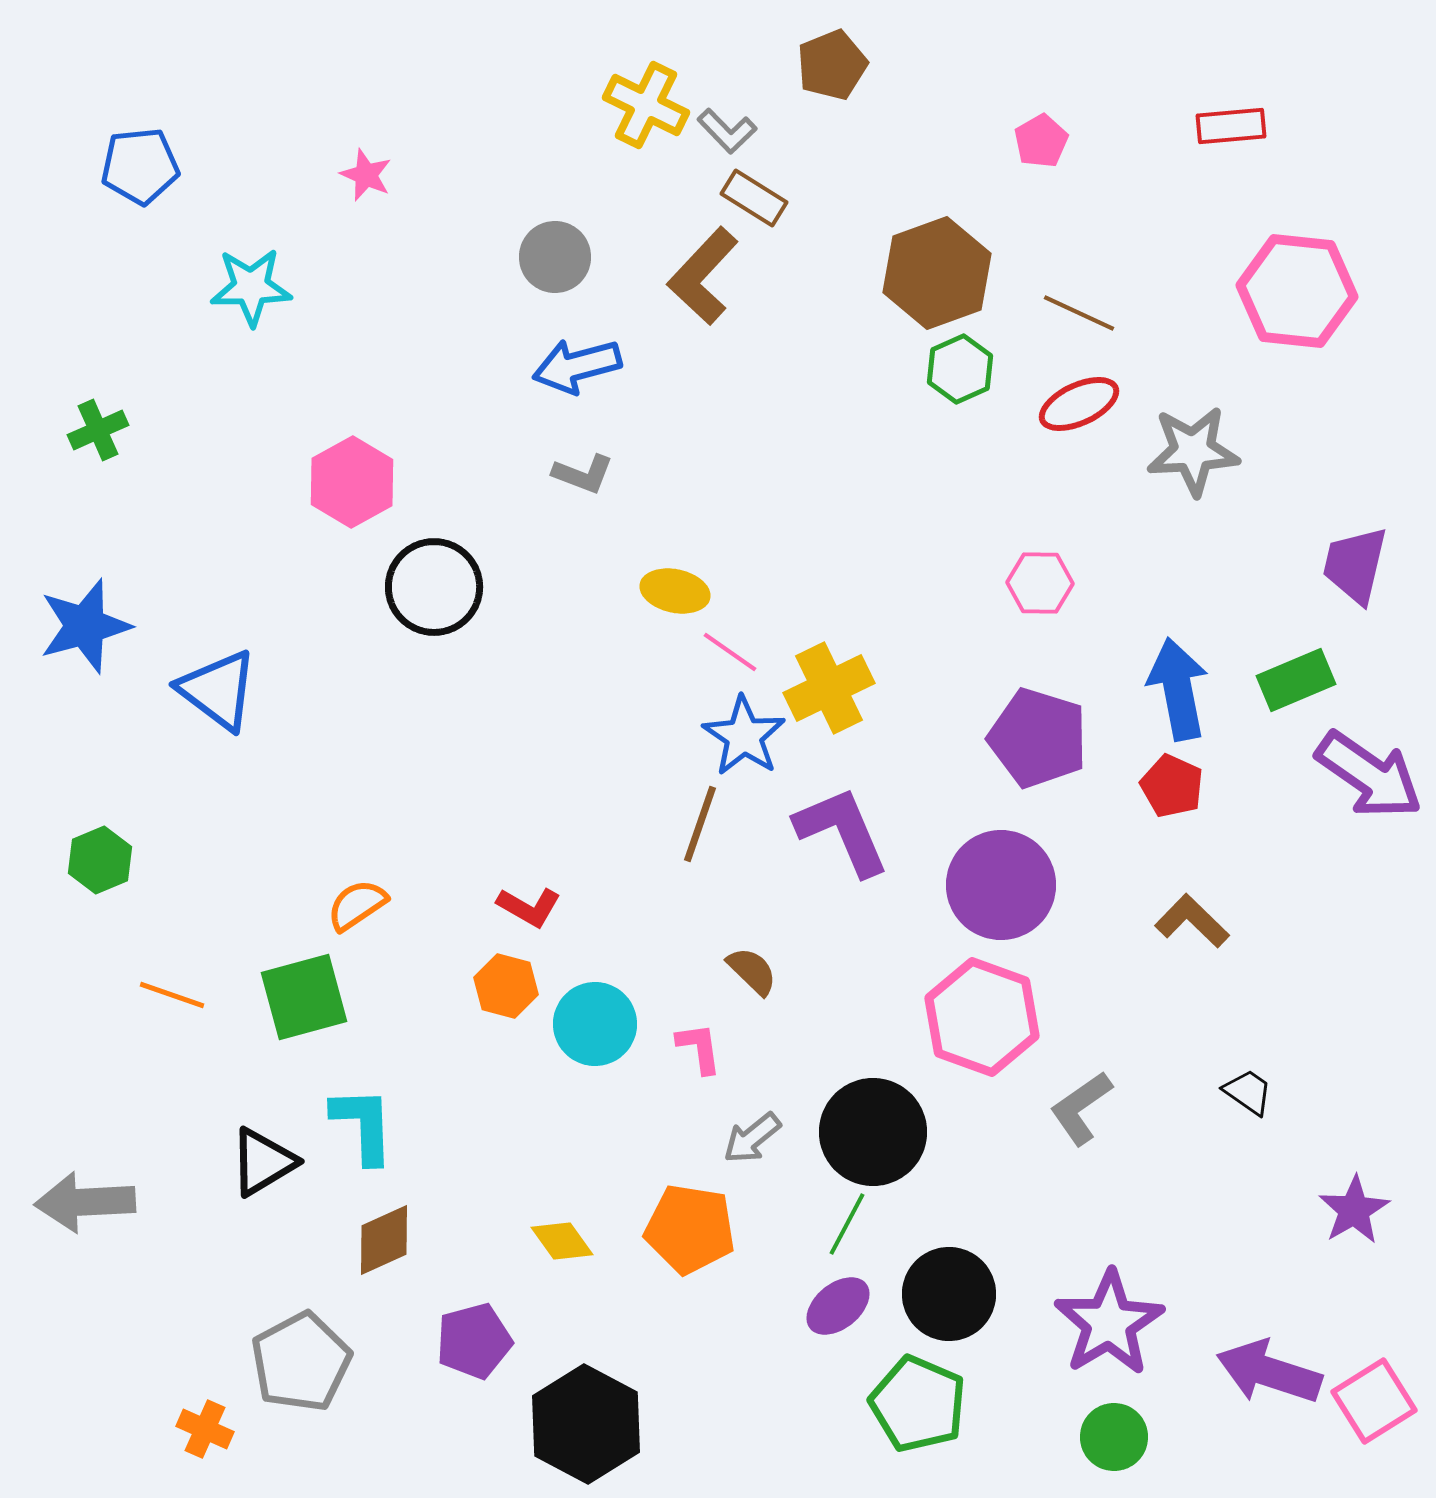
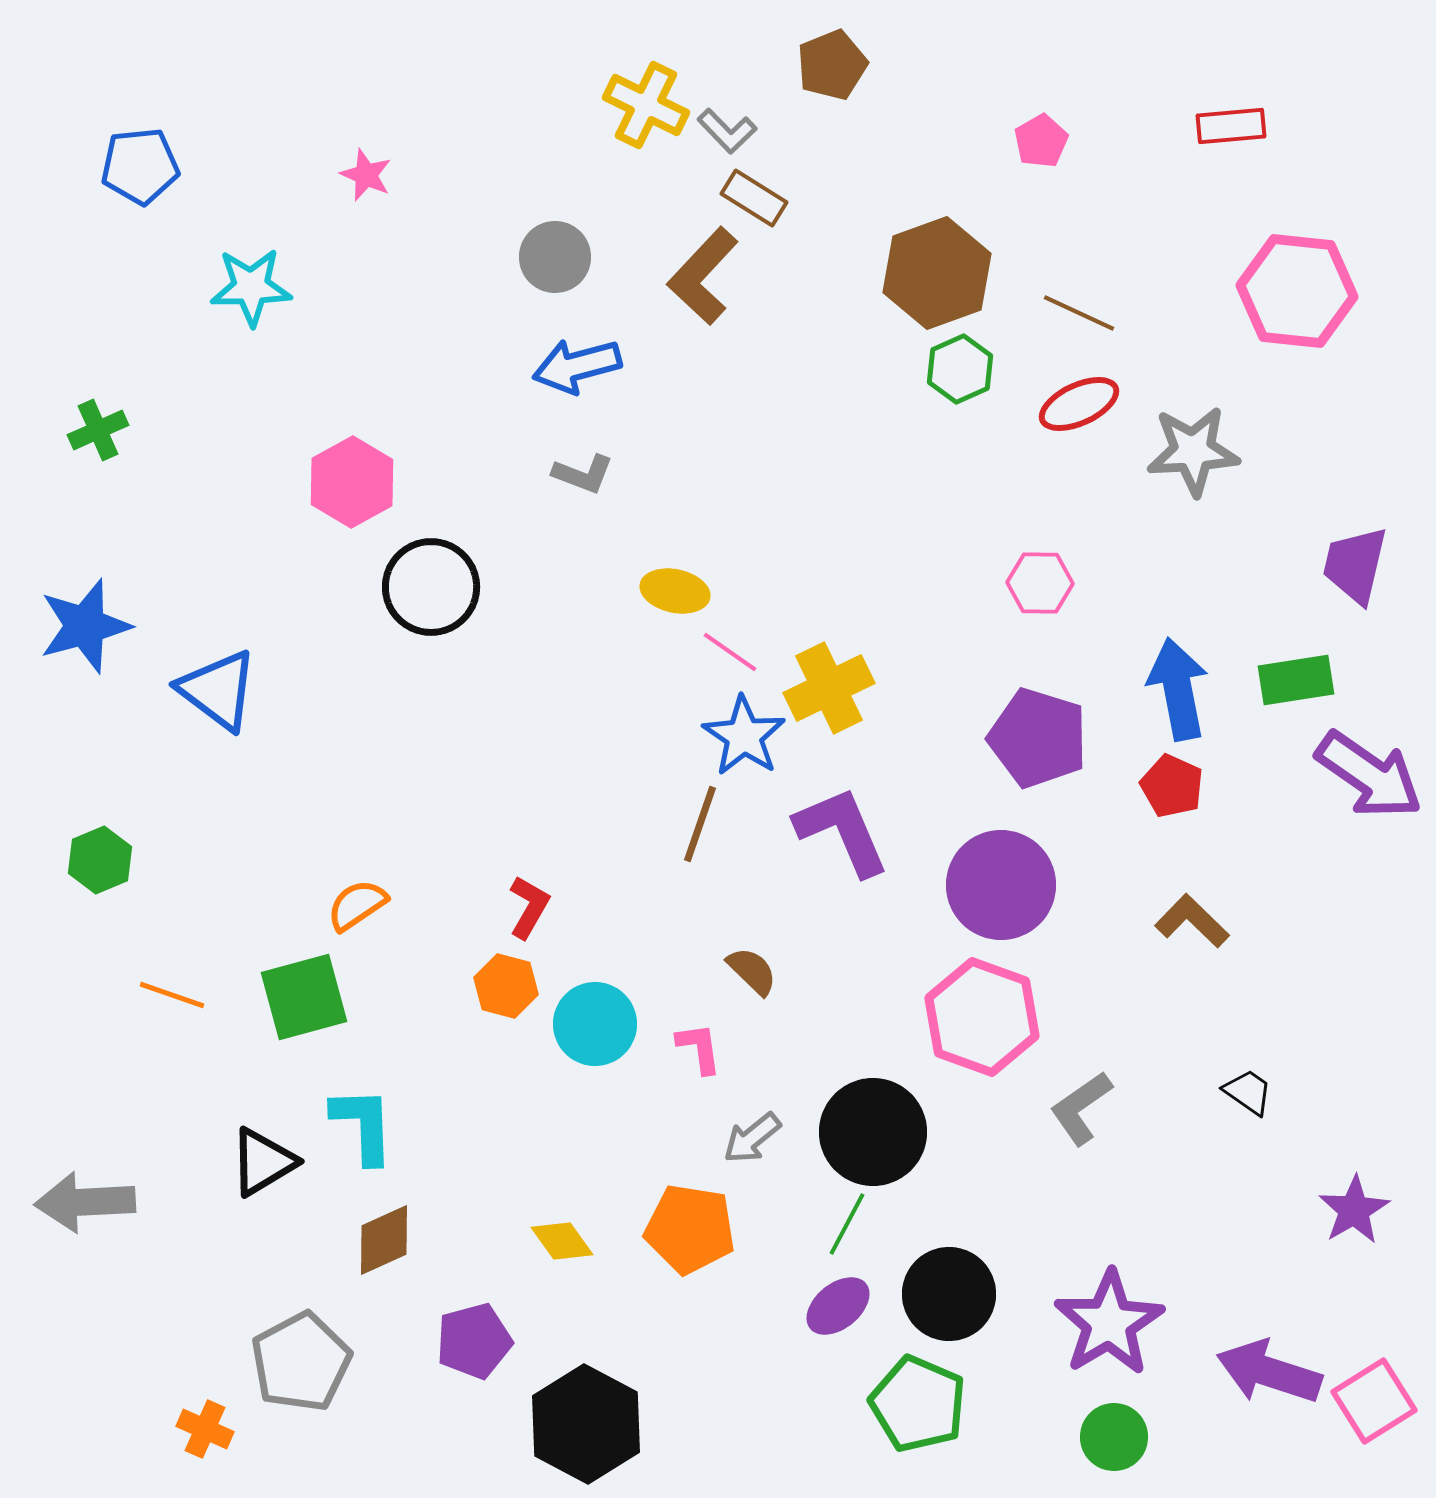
black circle at (434, 587): moved 3 px left
green rectangle at (1296, 680): rotated 14 degrees clockwise
red L-shape at (529, 907): rotated 90 degrees counterclockwise
